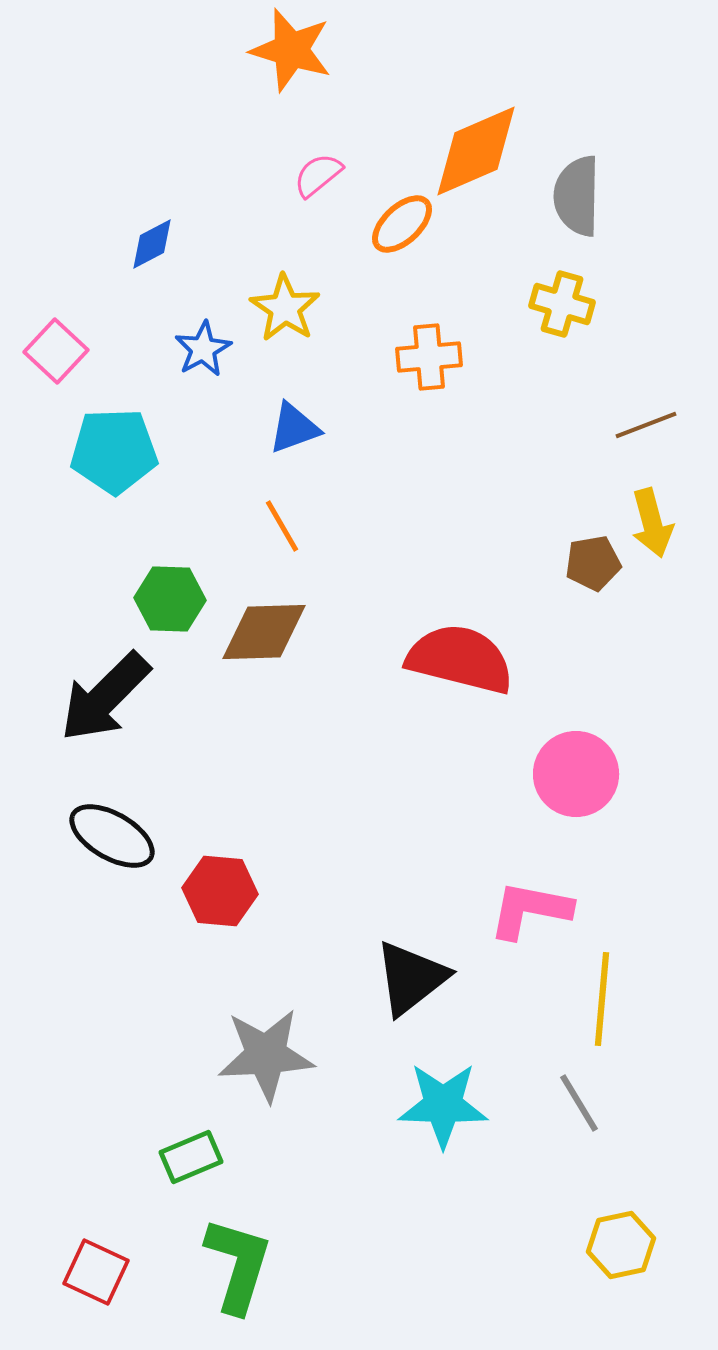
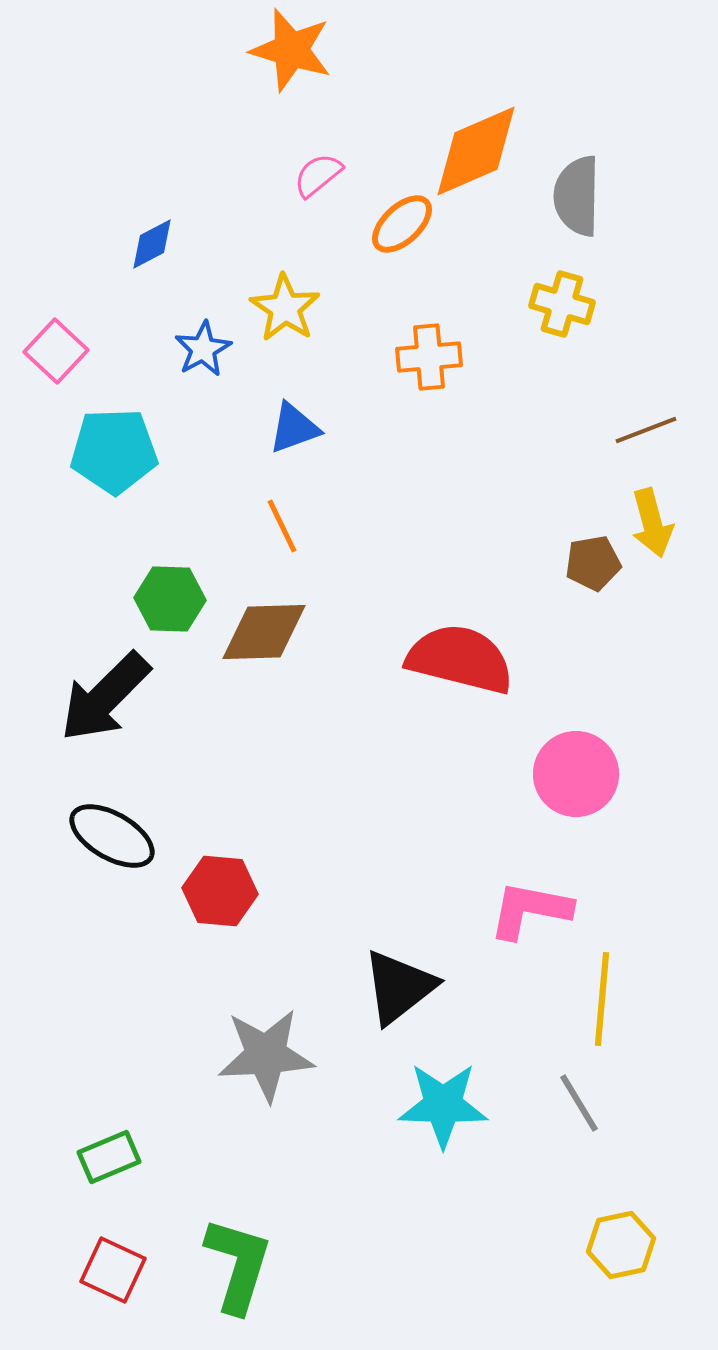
brown line: moved 5 px down
orange line: rotated 4 degrees clockwise
black triangle: moved 12 px left, 9 px down
green rectangle: moved 82 px left
red square: moved 17 px right, 2 px up
